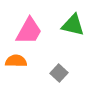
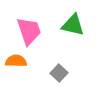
pink trapezoid: rotated 48 degrees counterclockwise
